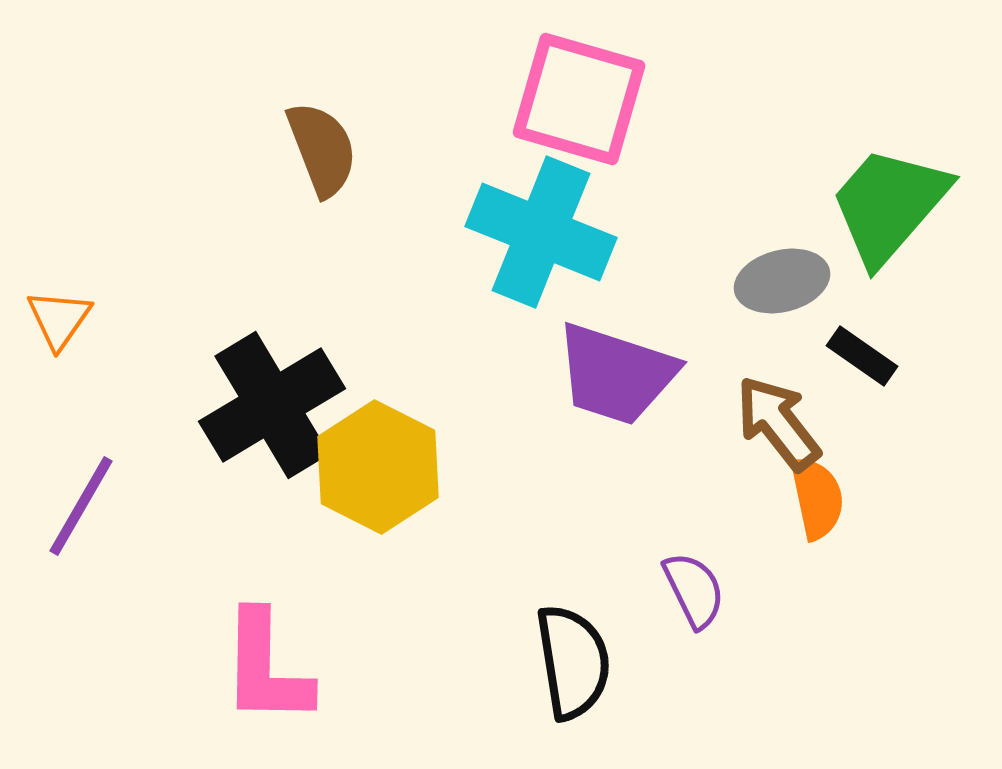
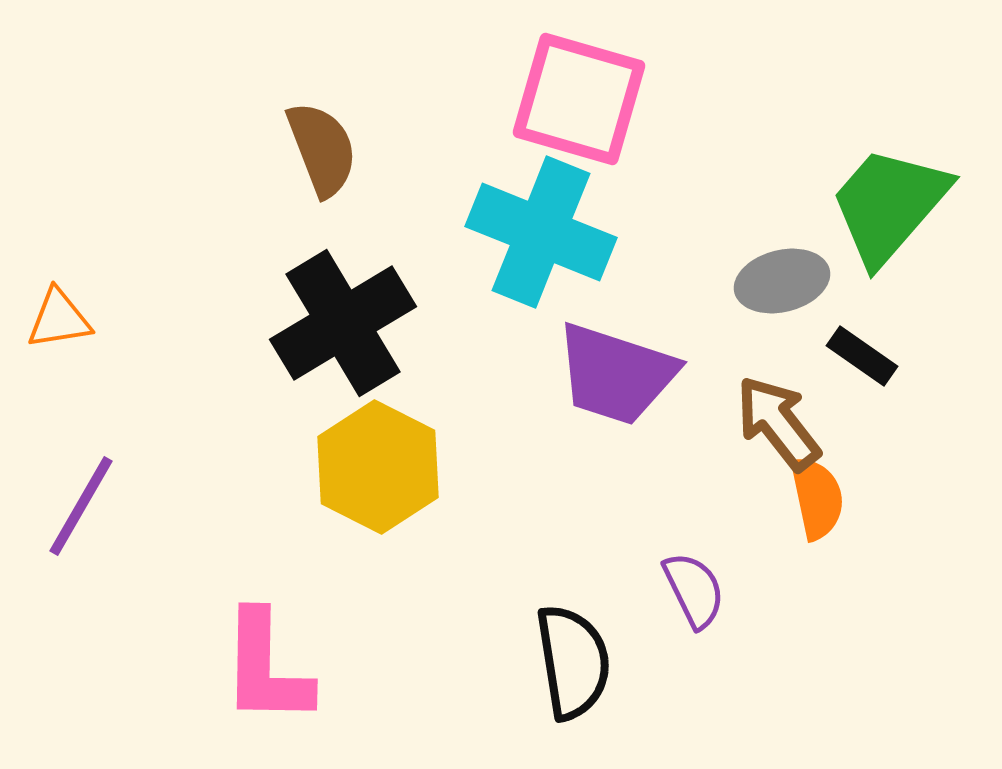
orange triangle: rotated 46 degrees clockwise
black cross: moved 71 px right, 82 px up
